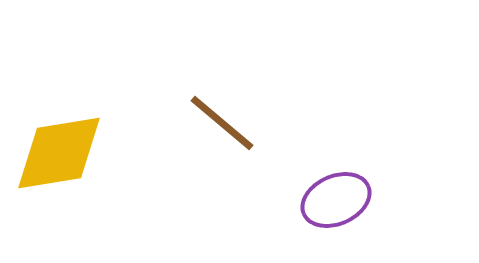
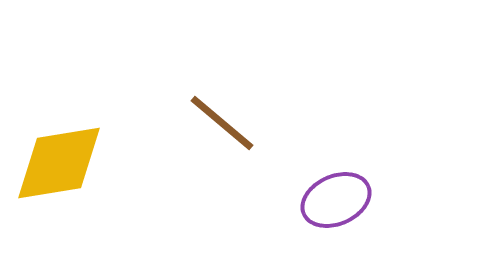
yellow diamond: moved 10 px down
